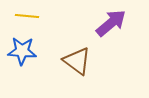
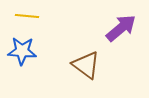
purple arrow: moved 10 px right, 5 px down
brown triangle: moved 9 px right, 4 px down
